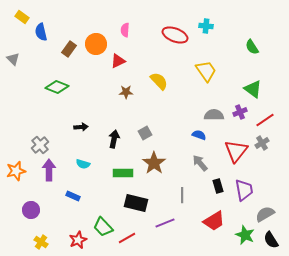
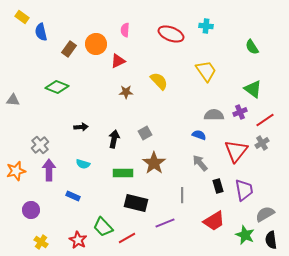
red ellipse at (175, 35): moved 4 px left, 1 px up
gray triangle at (13, 59): moved 41 px down; rotated 40 degrees counterclockwise
red star at (78, 240): rotated 18 degrees counterclockwise
black semicircle at (271, 240): rotated 24 degrees clockwise
